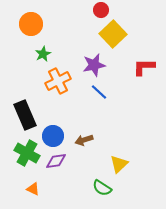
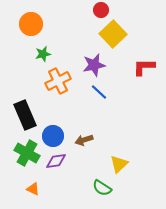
green star: rotated 14 degrees clockwise
